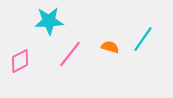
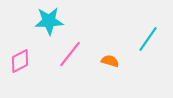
cyan line: moved 5 px right
orange semicircle: moved 14 px down
